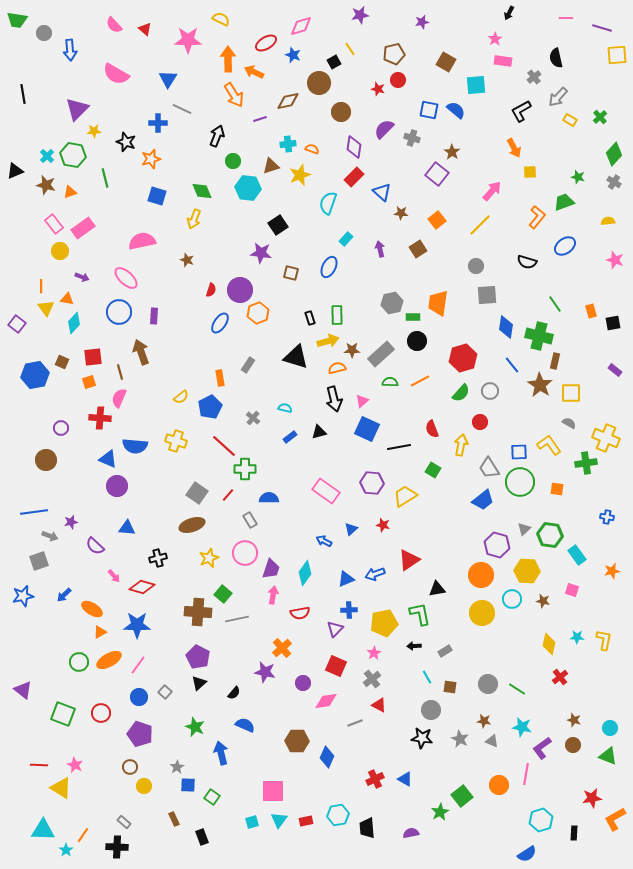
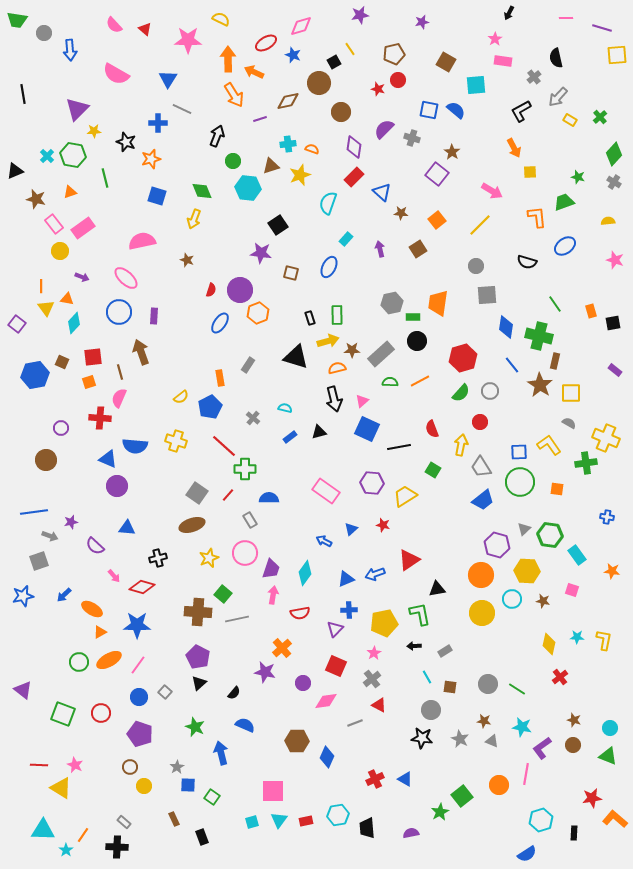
brown star at (46, 185): moved 10 px left, 14 px down
pink arrow at (492, 191): rotated 80 degrees clockwise
orange L-shape at (537, 217): rotated 45 degrees counterclockwise
gray trapezoid at (489, 468): moved 8 px left, 1 px up
orange star at (612, 571): rotated 21 degrees clockwise
orange L-shape at (615, 819): rotated 70 degrees clockwise
